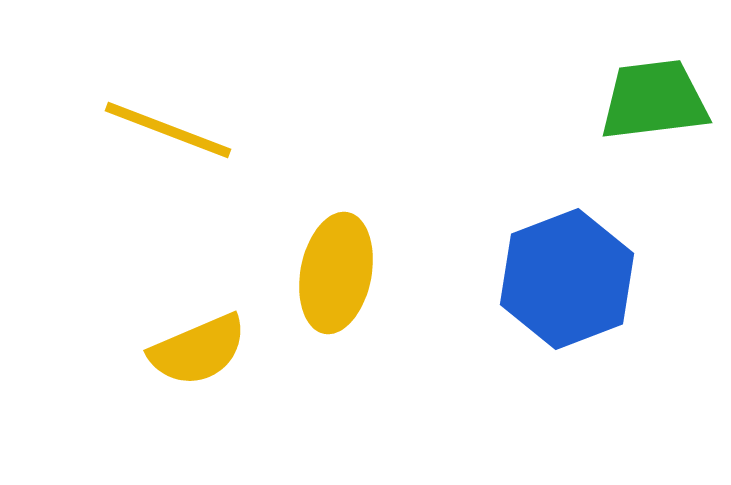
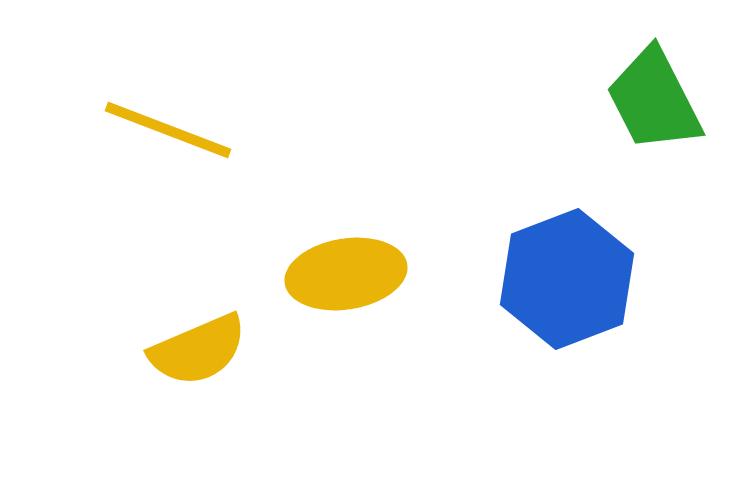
green trapezoid: rotated 110 degrees counterclockwise
yellow ellipse: moved 10 px right, 1 px down; rotated 70 degrees clockwise
